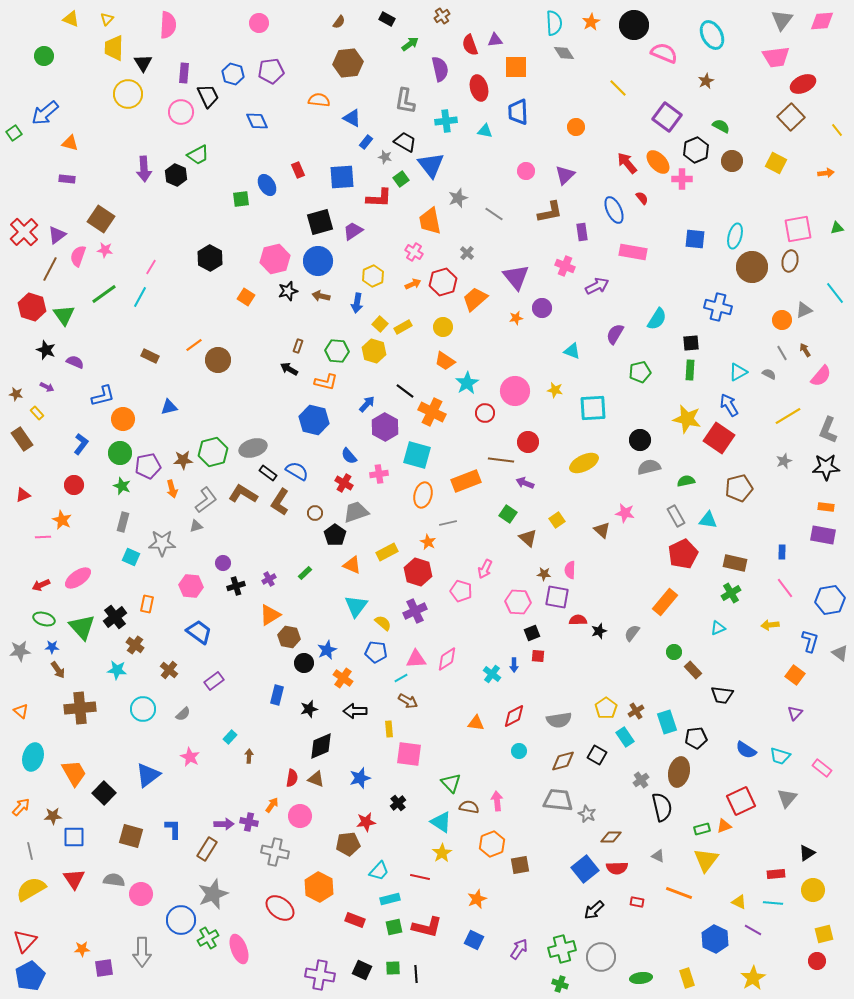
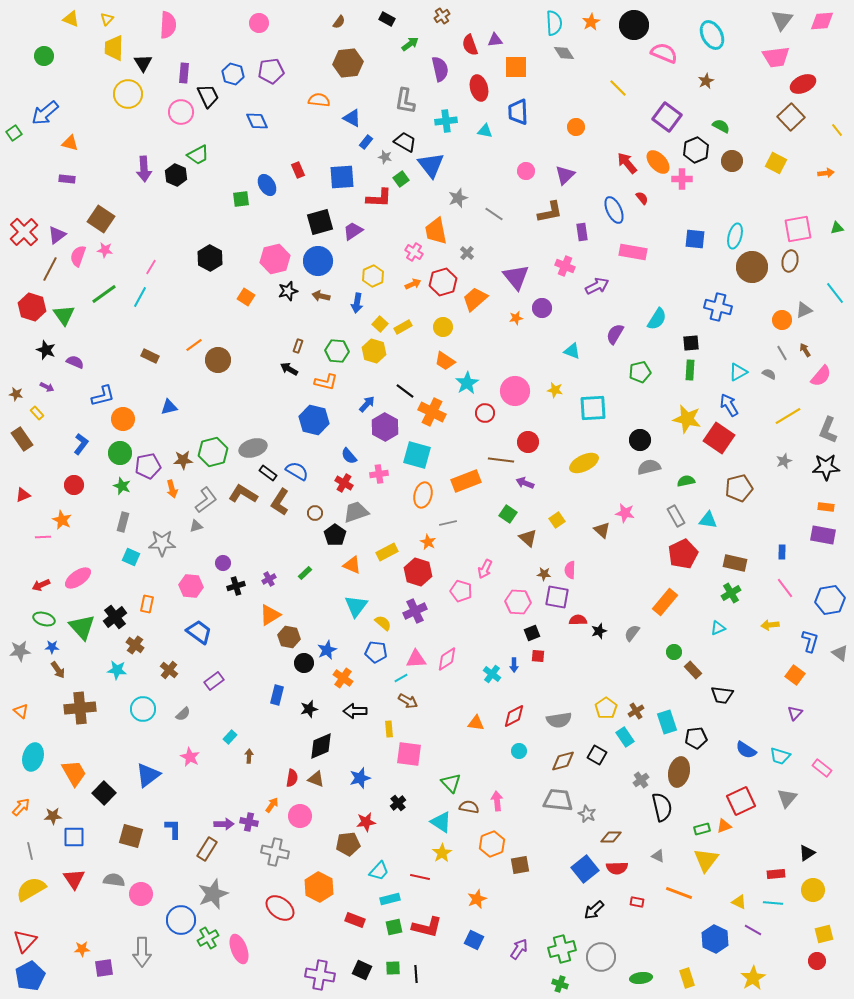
orange trapezoid at (430, 221): moved 6 px right, 10 px down
